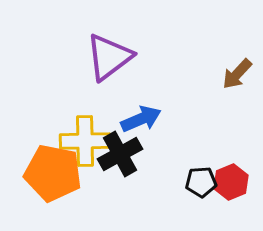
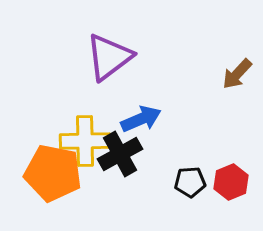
black pentagon: moved 11 px left
